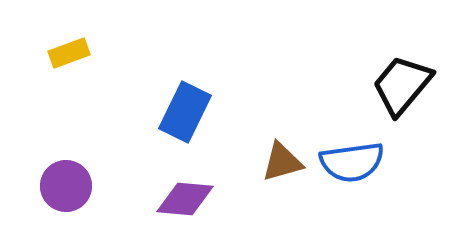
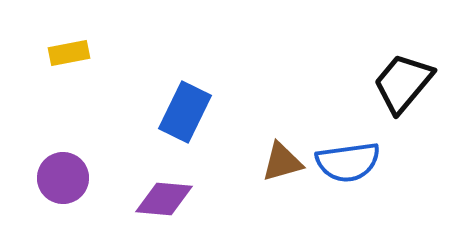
yellow rectangle: rotated 9 degrees clockwise
black trapezoid: moved 1 px right, 2 px up
blue semicircle: moved 4 px left
purple circle: moved 3 px left, 8 px up
purple diamond: moved 21 px left
